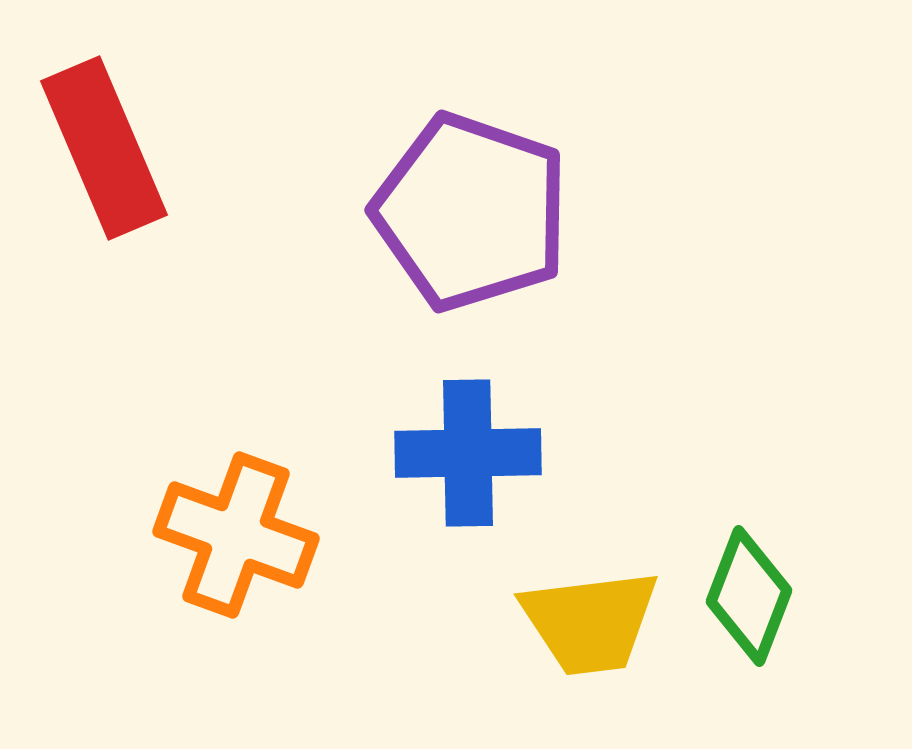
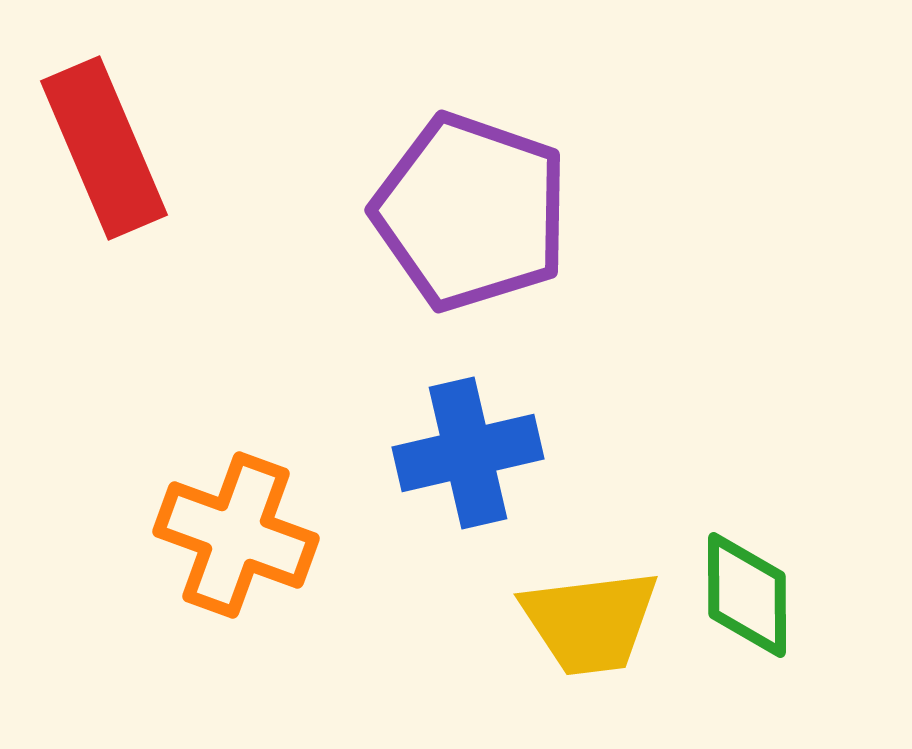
blue cross: rotated 12 degrees counterclockwise
green diamond: moved 2 px left, 1 px up; rotated 21 degrees counterclockwise
